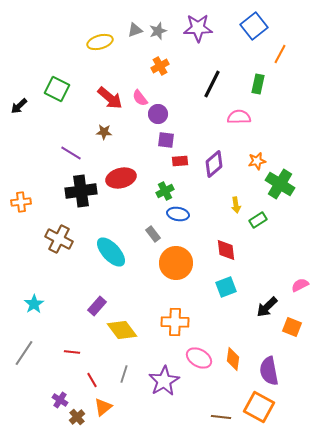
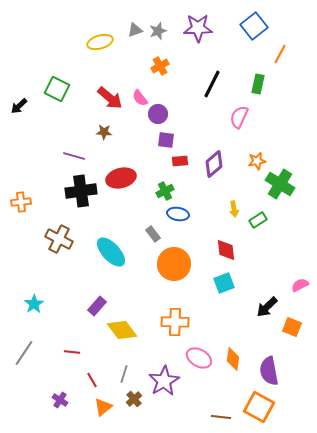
pink semicircle at (239, 117): rotated 65 degrees counterclockwise
purple line at (71, 153): moved 3 px right, 3 px down; rotated 15 degrees counterclockwise
yellow arrow at (236, 205): moved 2 px left, 4 px down
orange circle at (176, 263): moved 2 px left, 1 px down
cyan square at (226, 287): moved 2 px left, 4 px up
brown cross at (77, 417): moved 57 px right, 18 px up
